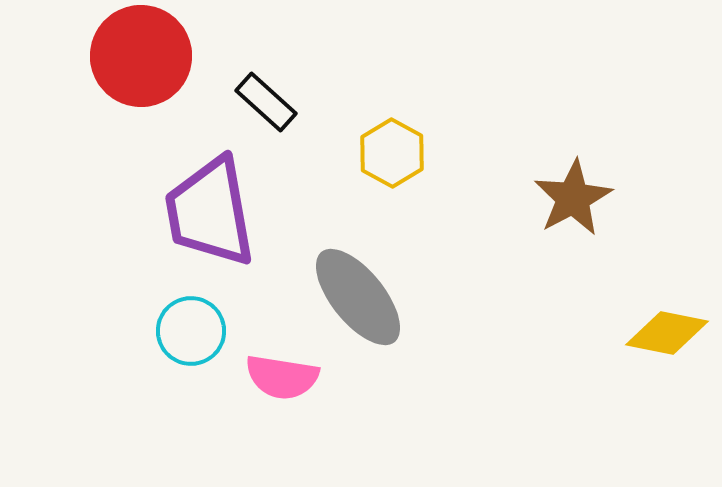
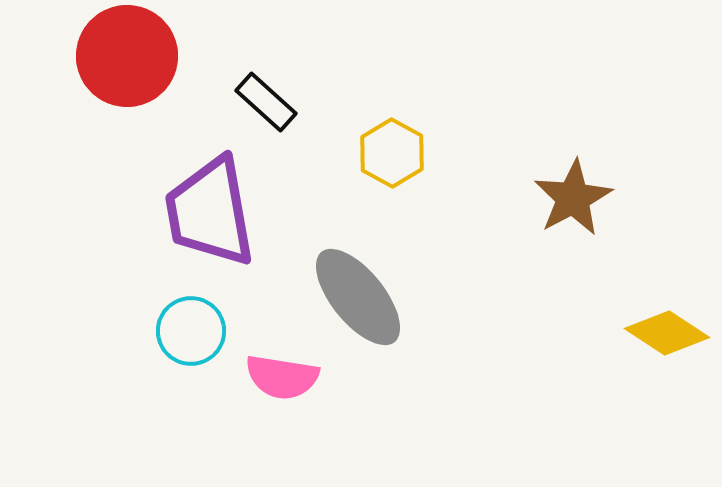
red circle: moved 14 px left
yellow diamond: rotated 22 degrees clockwise
